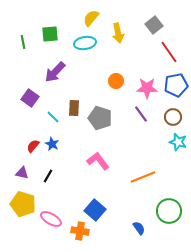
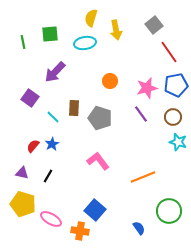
yellow semicircle: rotated 24 degrees counterclockwise
yellow arrow: moved 2 px left, 3 px up
orange circle: moved 6 px left
pink star: rotated 15 degrees counterclockwise
blue star: rotated 16 degrees clockwise
